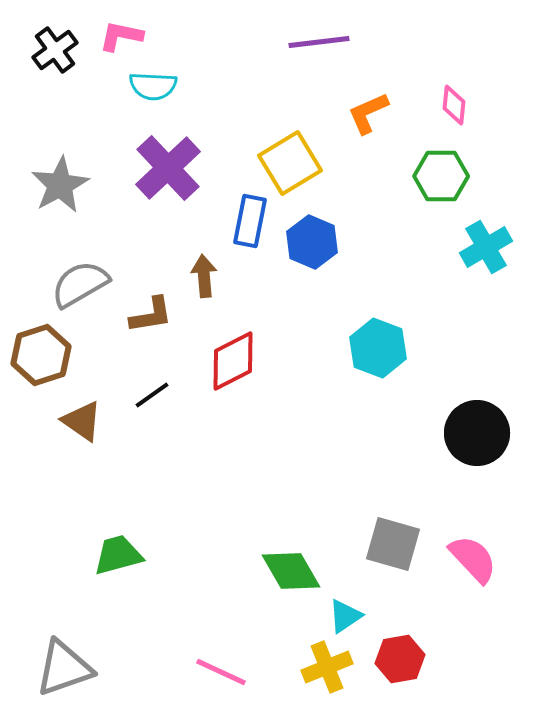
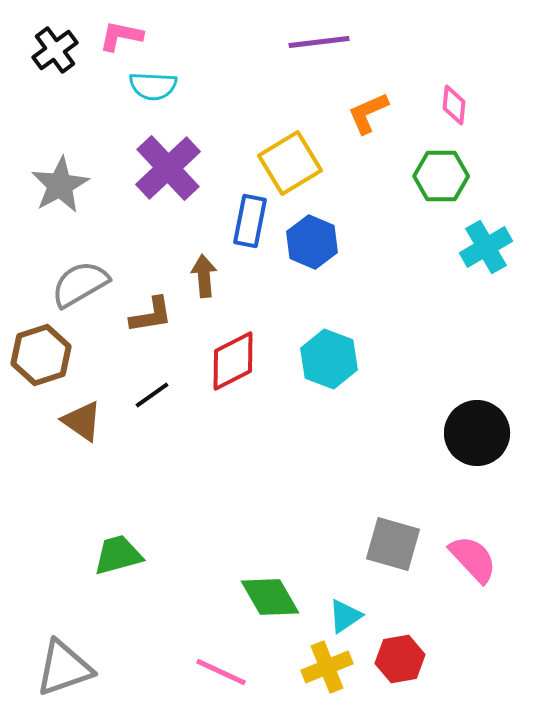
cyan hexagon: moved 49 px left, 11 px down
green diamond: moved 21 px left, 26 px down
